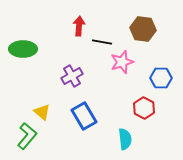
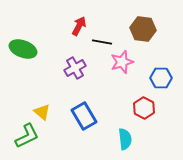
red arrow: rotated 24 degrees clockwise
green ellipse: rotated 20 degrees clockwise
purple cross: moved 3 px right, 8 px up
green L-shape: rotated 24 degrees clockwise
